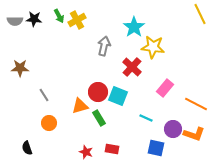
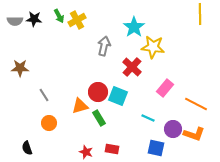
yellow line: rotated 25 degrees clockwise
cyan line: moved 2 px right
